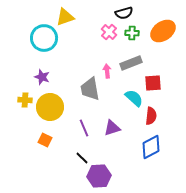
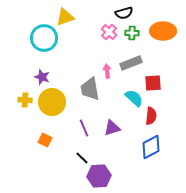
orange ellipse: rotated 35 degrees clockwise
yellow circle: moved 2 px right, 5 px up
